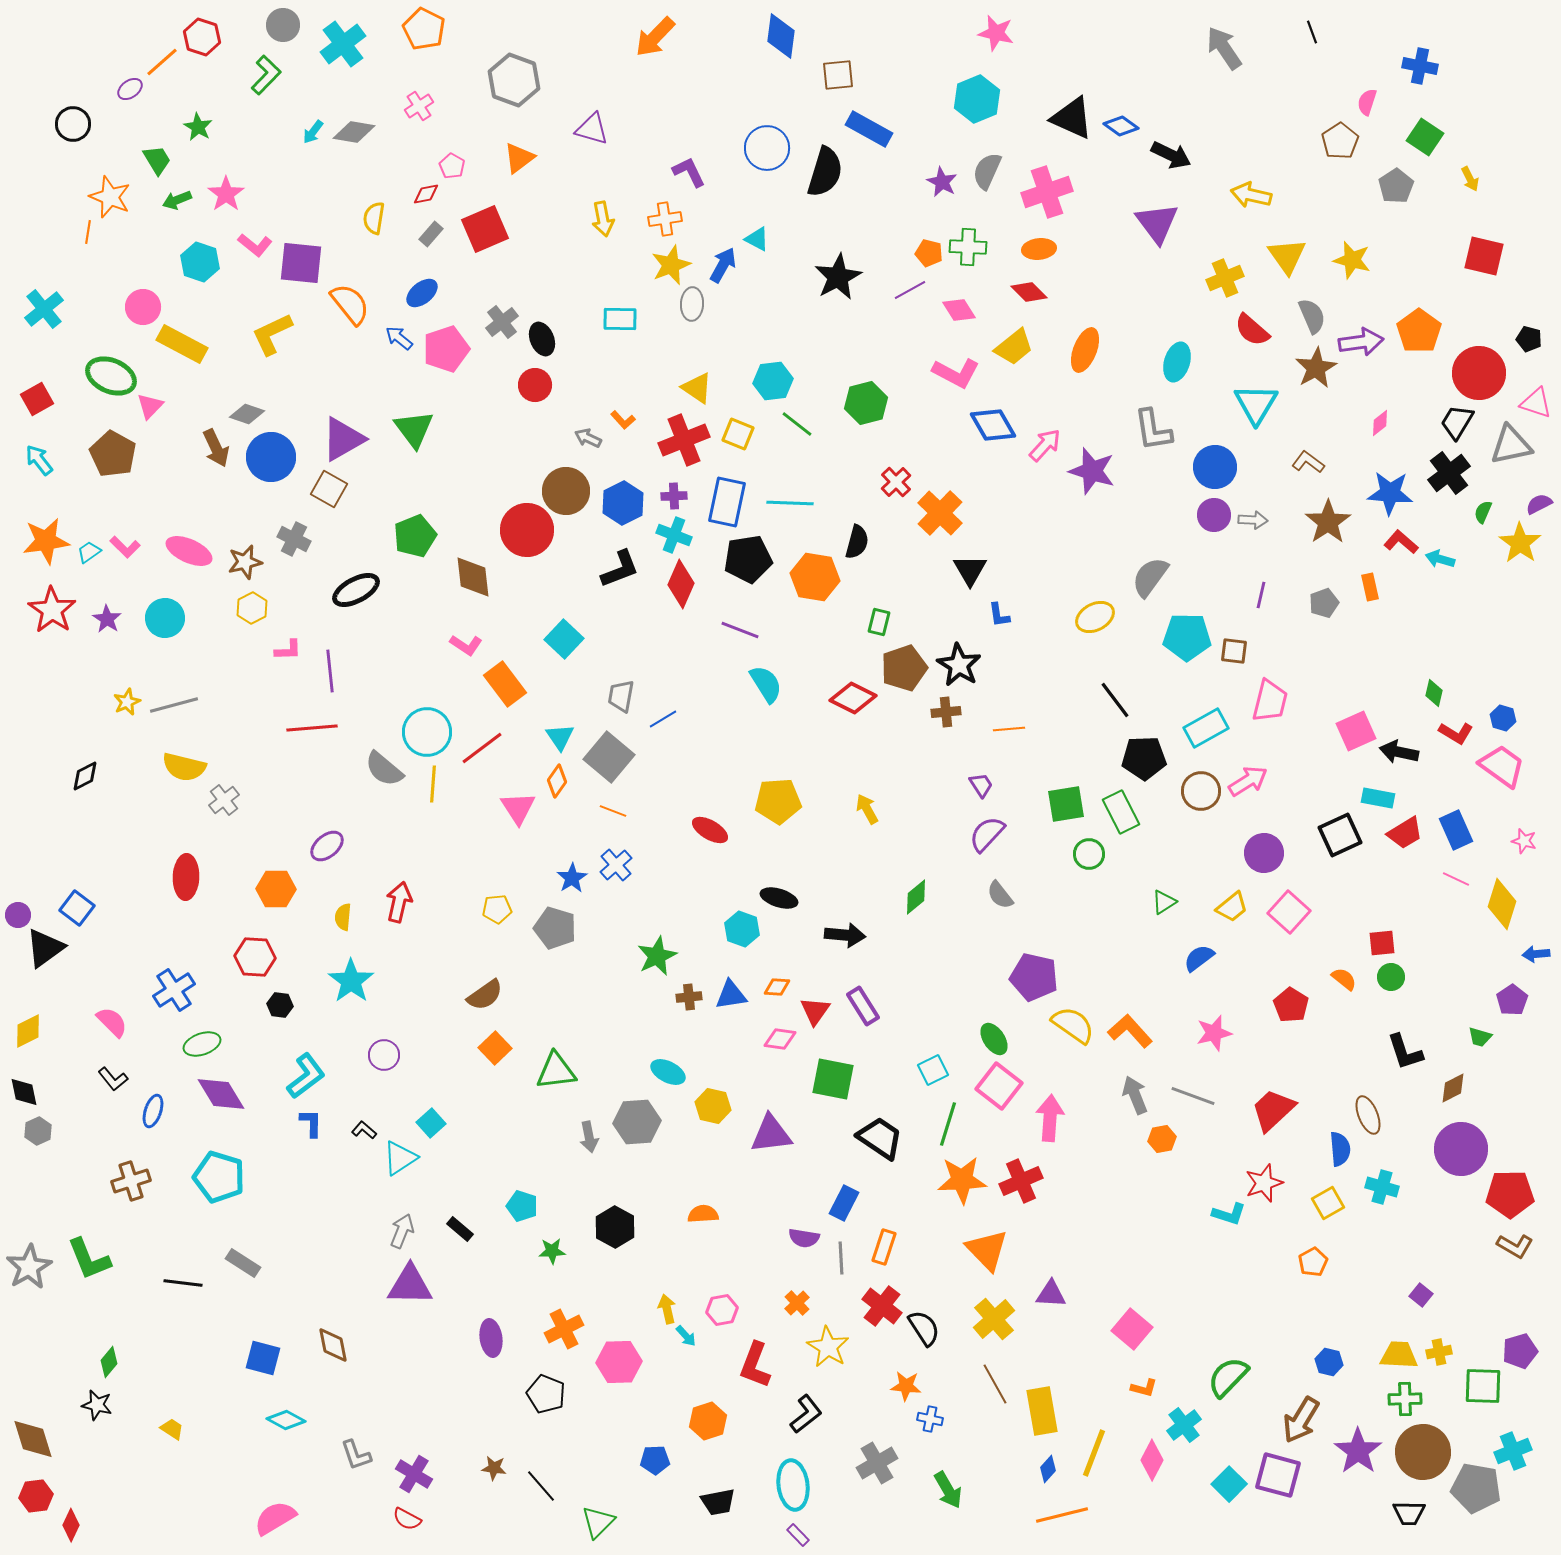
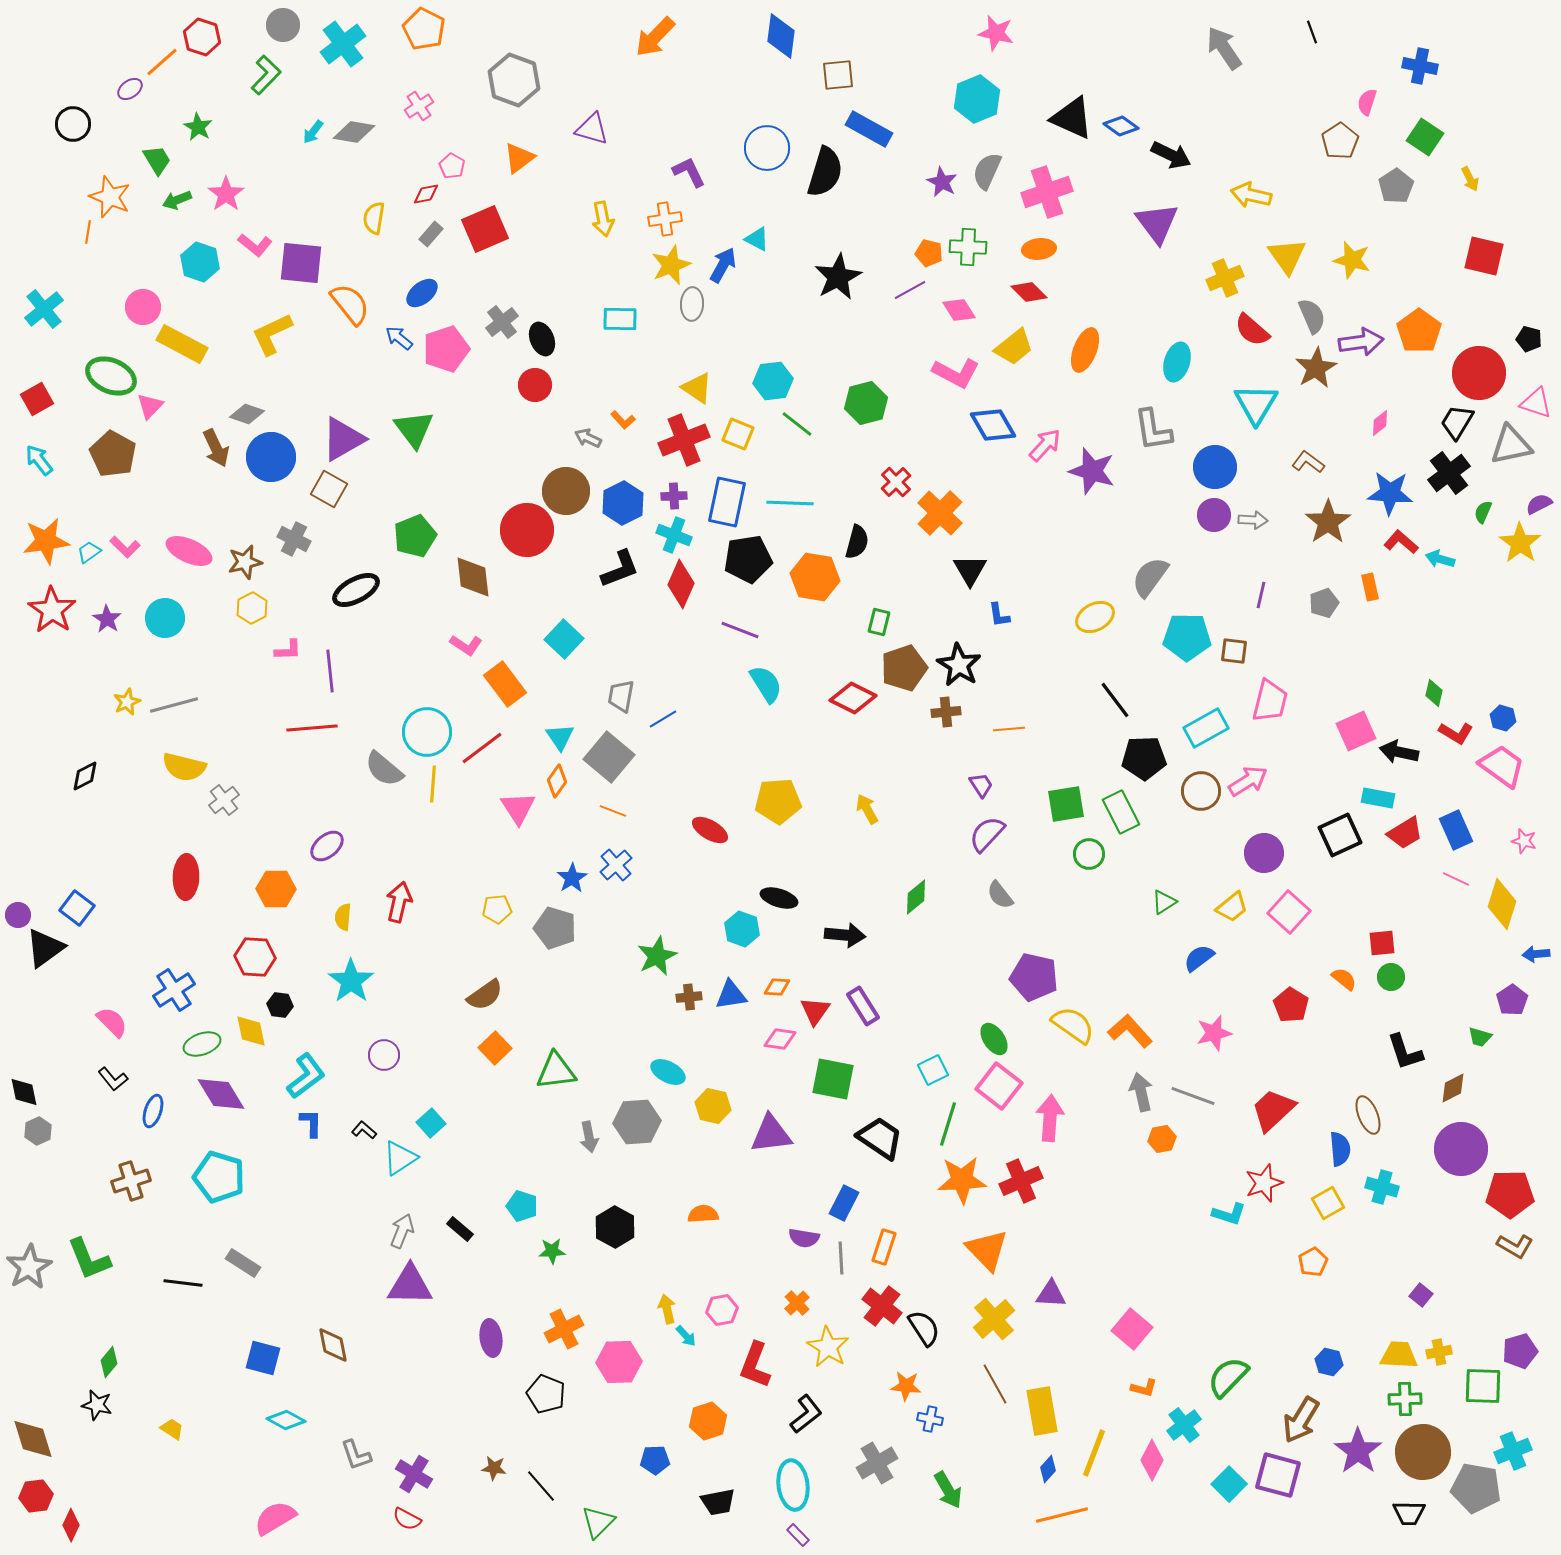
yellow diamond at (28, 1031): moved 223 px right; rotated 75 degrees counterclockwise
gray arrow at (1135, 1095): moved 6 px right, 3 px up; rotated 9 degrees clockwise
